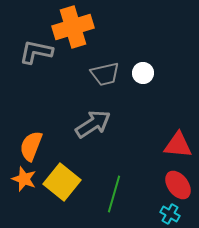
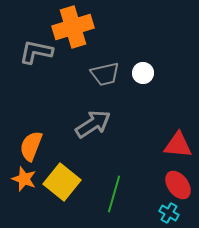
cyan cross: moved 1 px left, 1 px up
